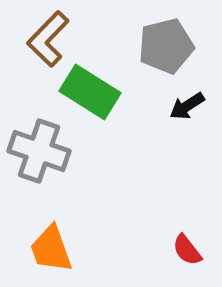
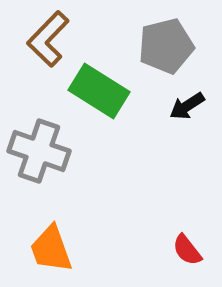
green rectangle: moved 9 px right, 1 px up
